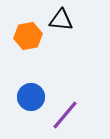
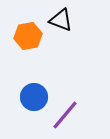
black triangle: rotated 15 degrees clockwise
blue circle: moved 3 px right
